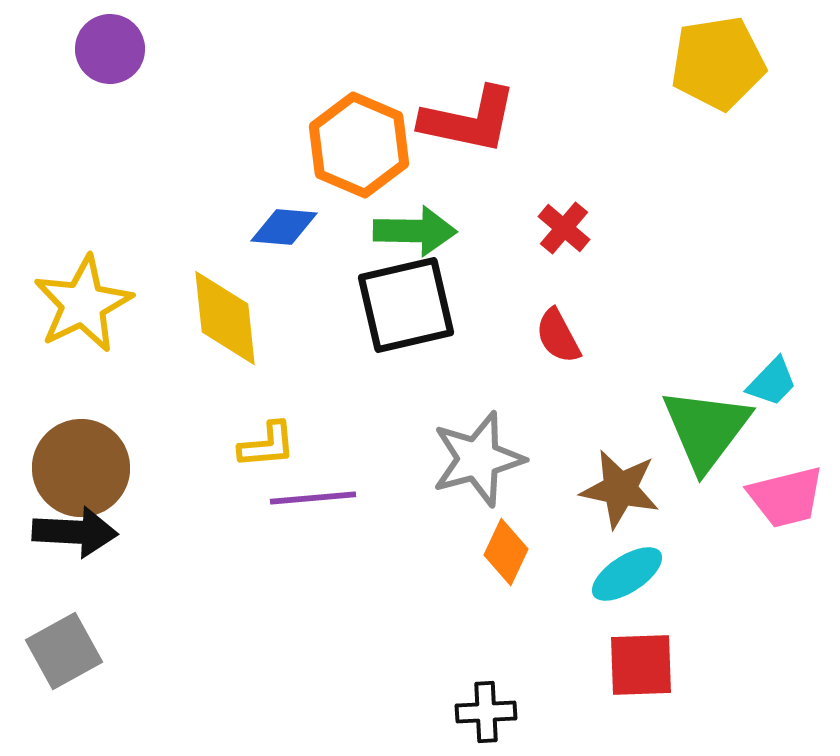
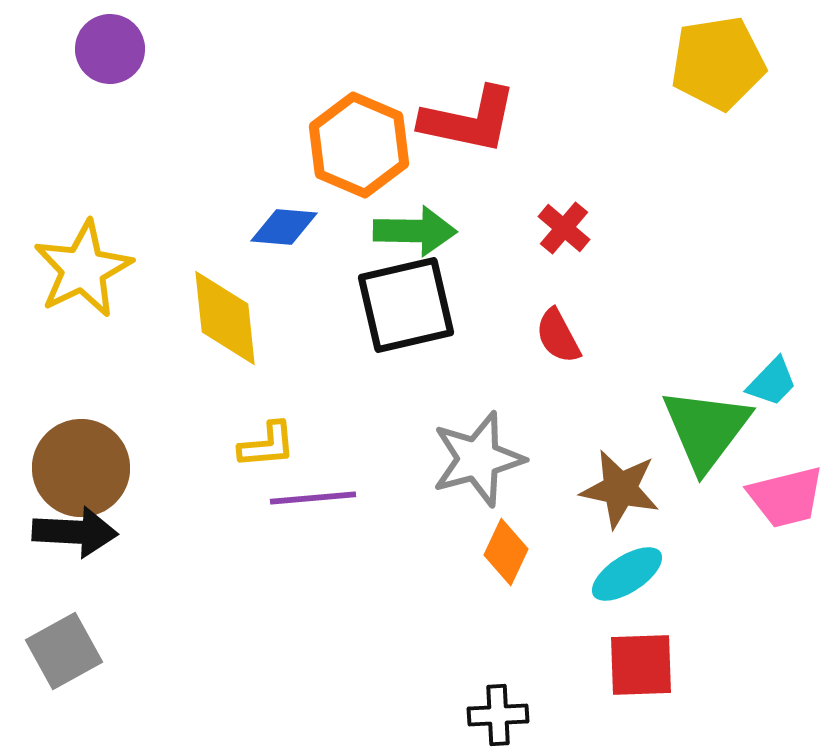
yellow star: moved 35 px up
black cross: moved 12 px right, 3 px down
